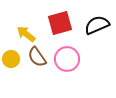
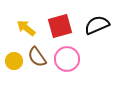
red square: moved 3 px down
yellow arrow: moved 6 px up
yellow circle: moved 3 px right, 2 px down
